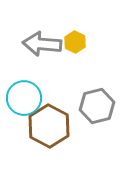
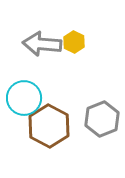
yellow hexagon: moved 1 px left
gray hexagon: moved 5 px right, 13 px down; rotated 8 degrees counterclockwise
